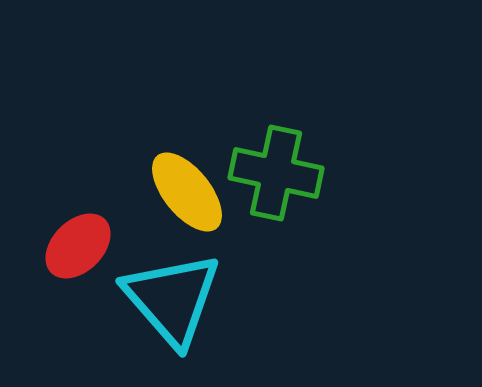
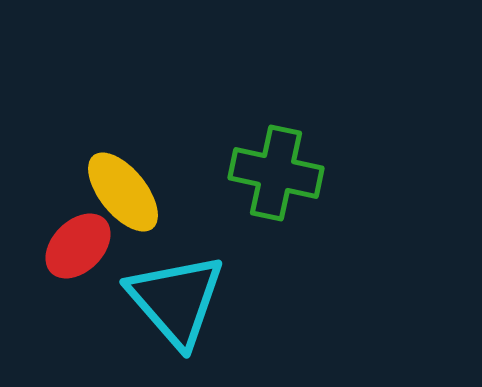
yellow ellipse: moved 64 px left
cyan triangle: moved 4 px right, 1 px down
